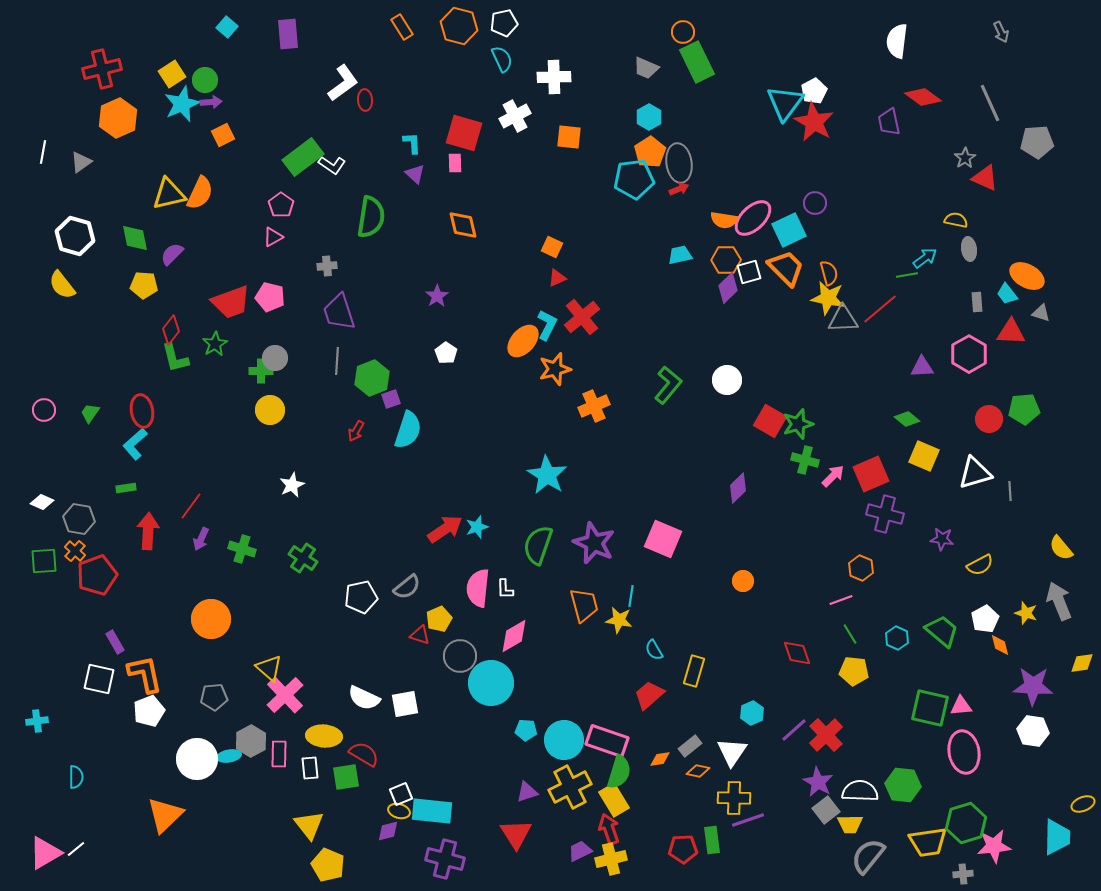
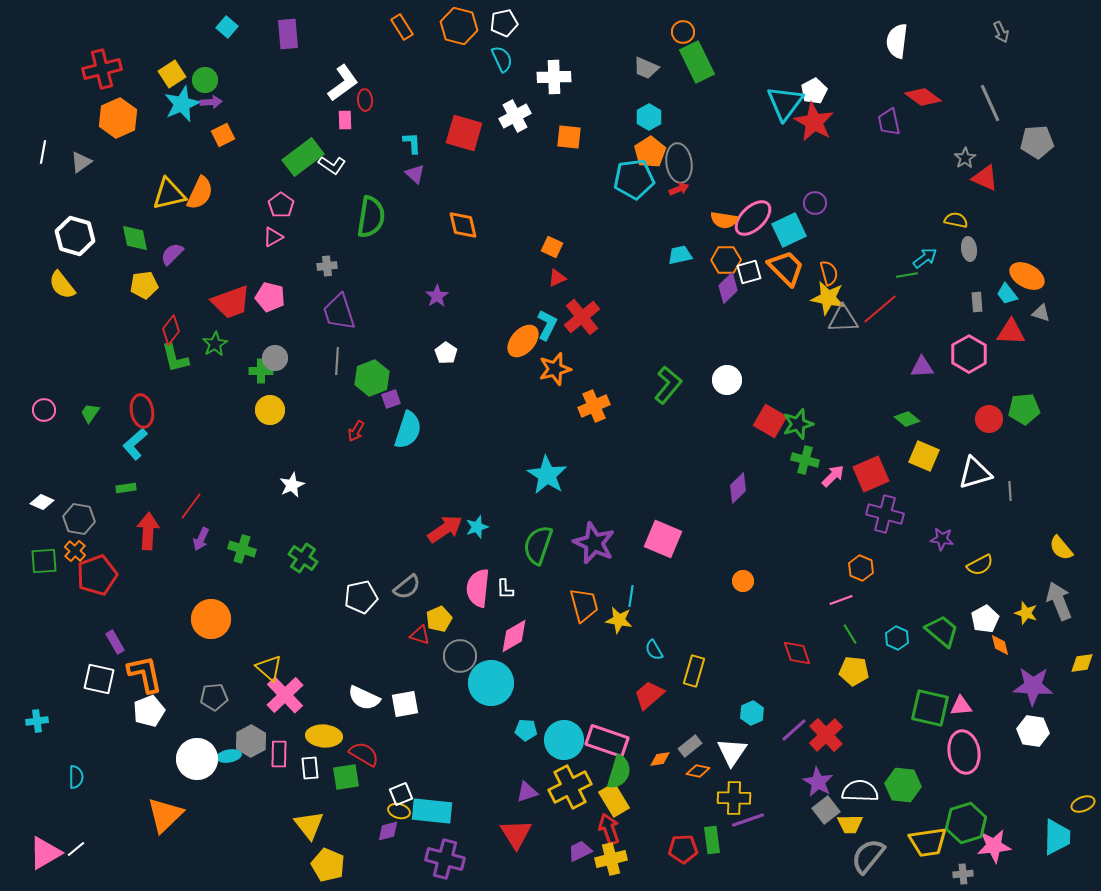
pink rectangle at (455, 163): moved 110 px left, 43 px up
yellow pentagon at (144, 285): rotated 12 degrees counterclockwise
